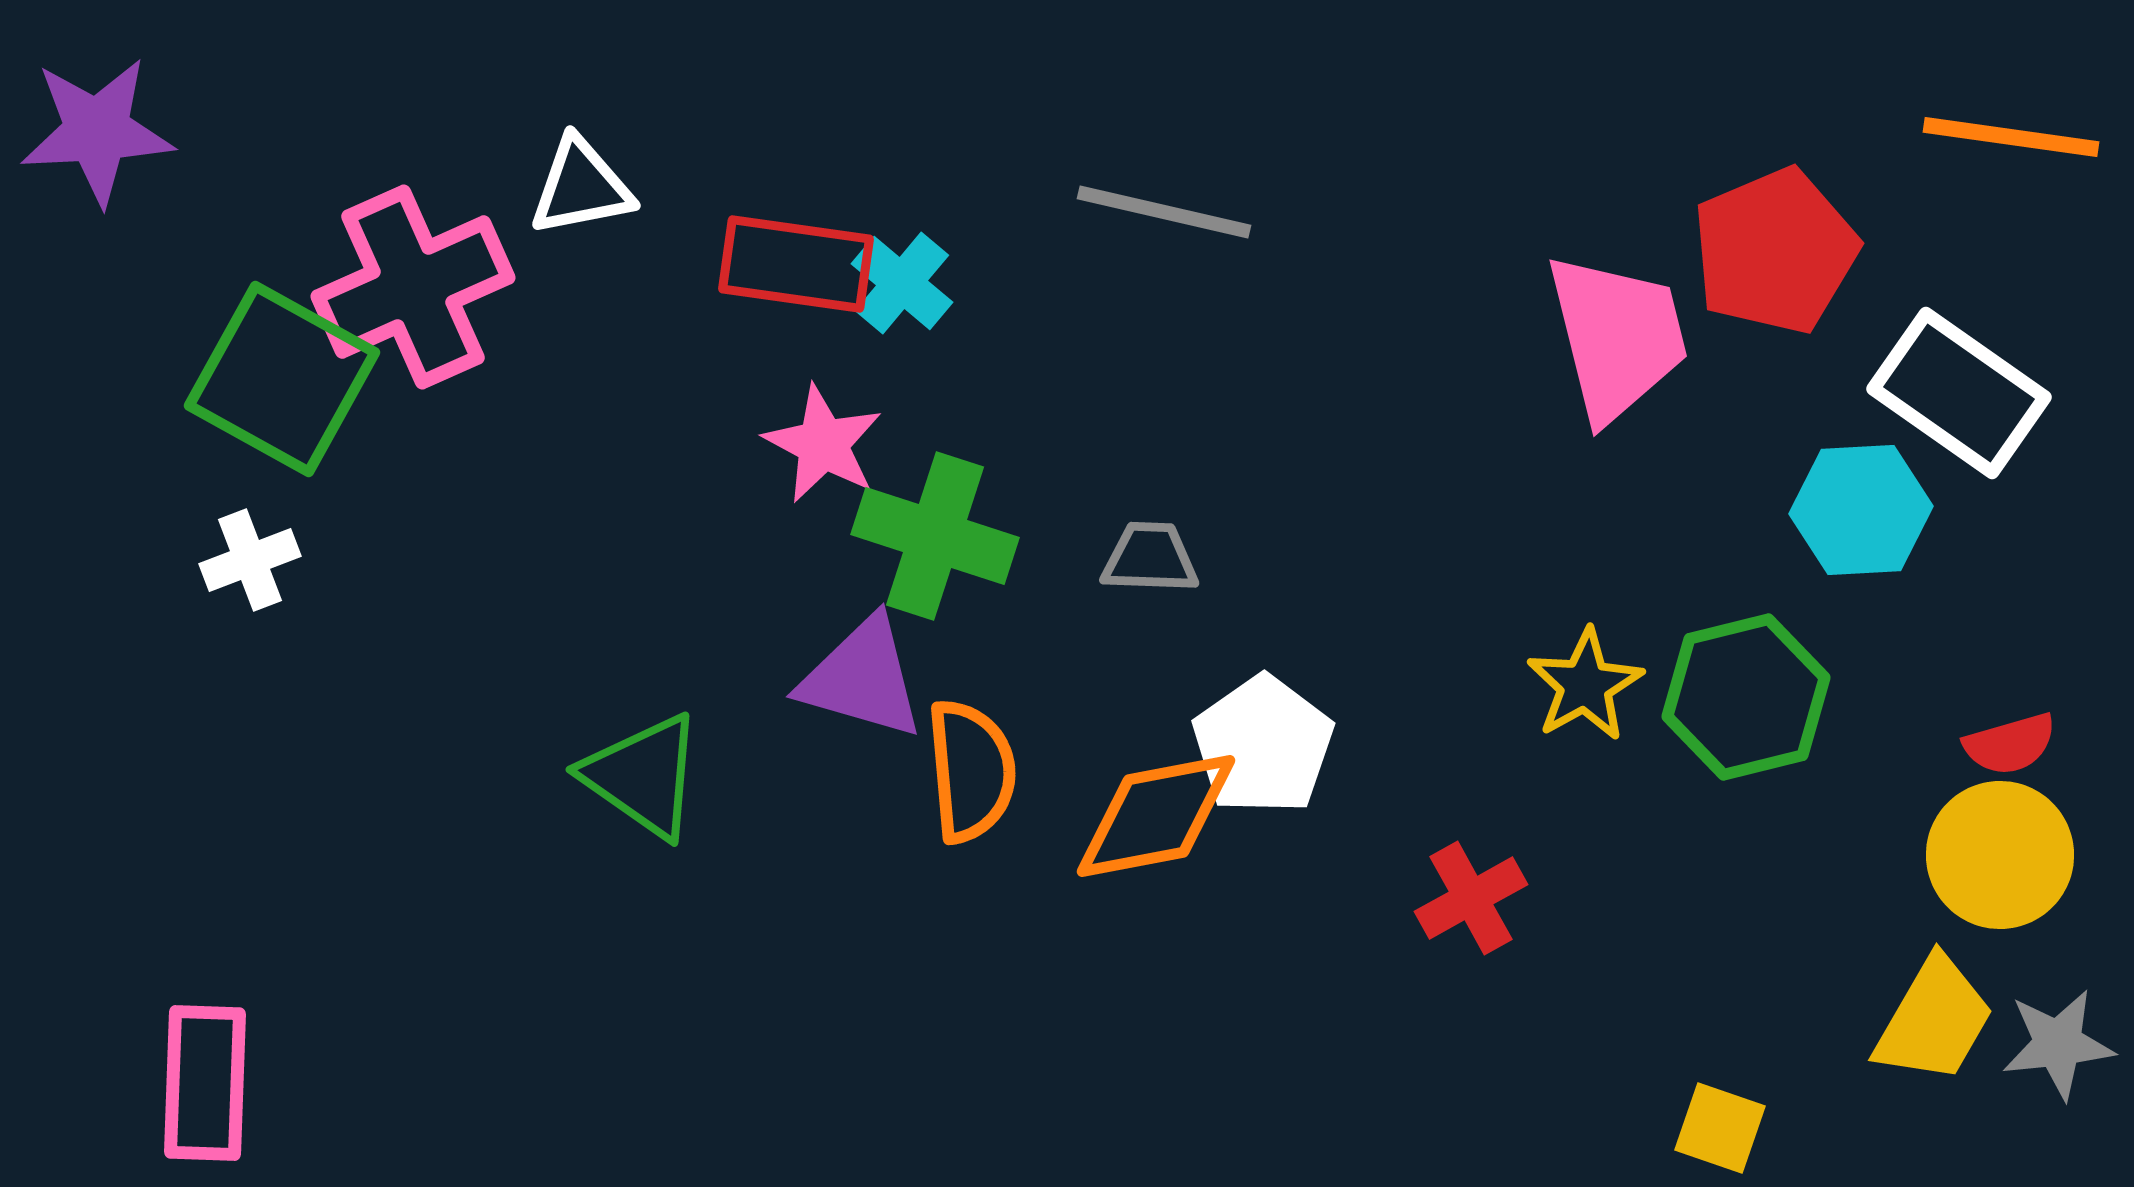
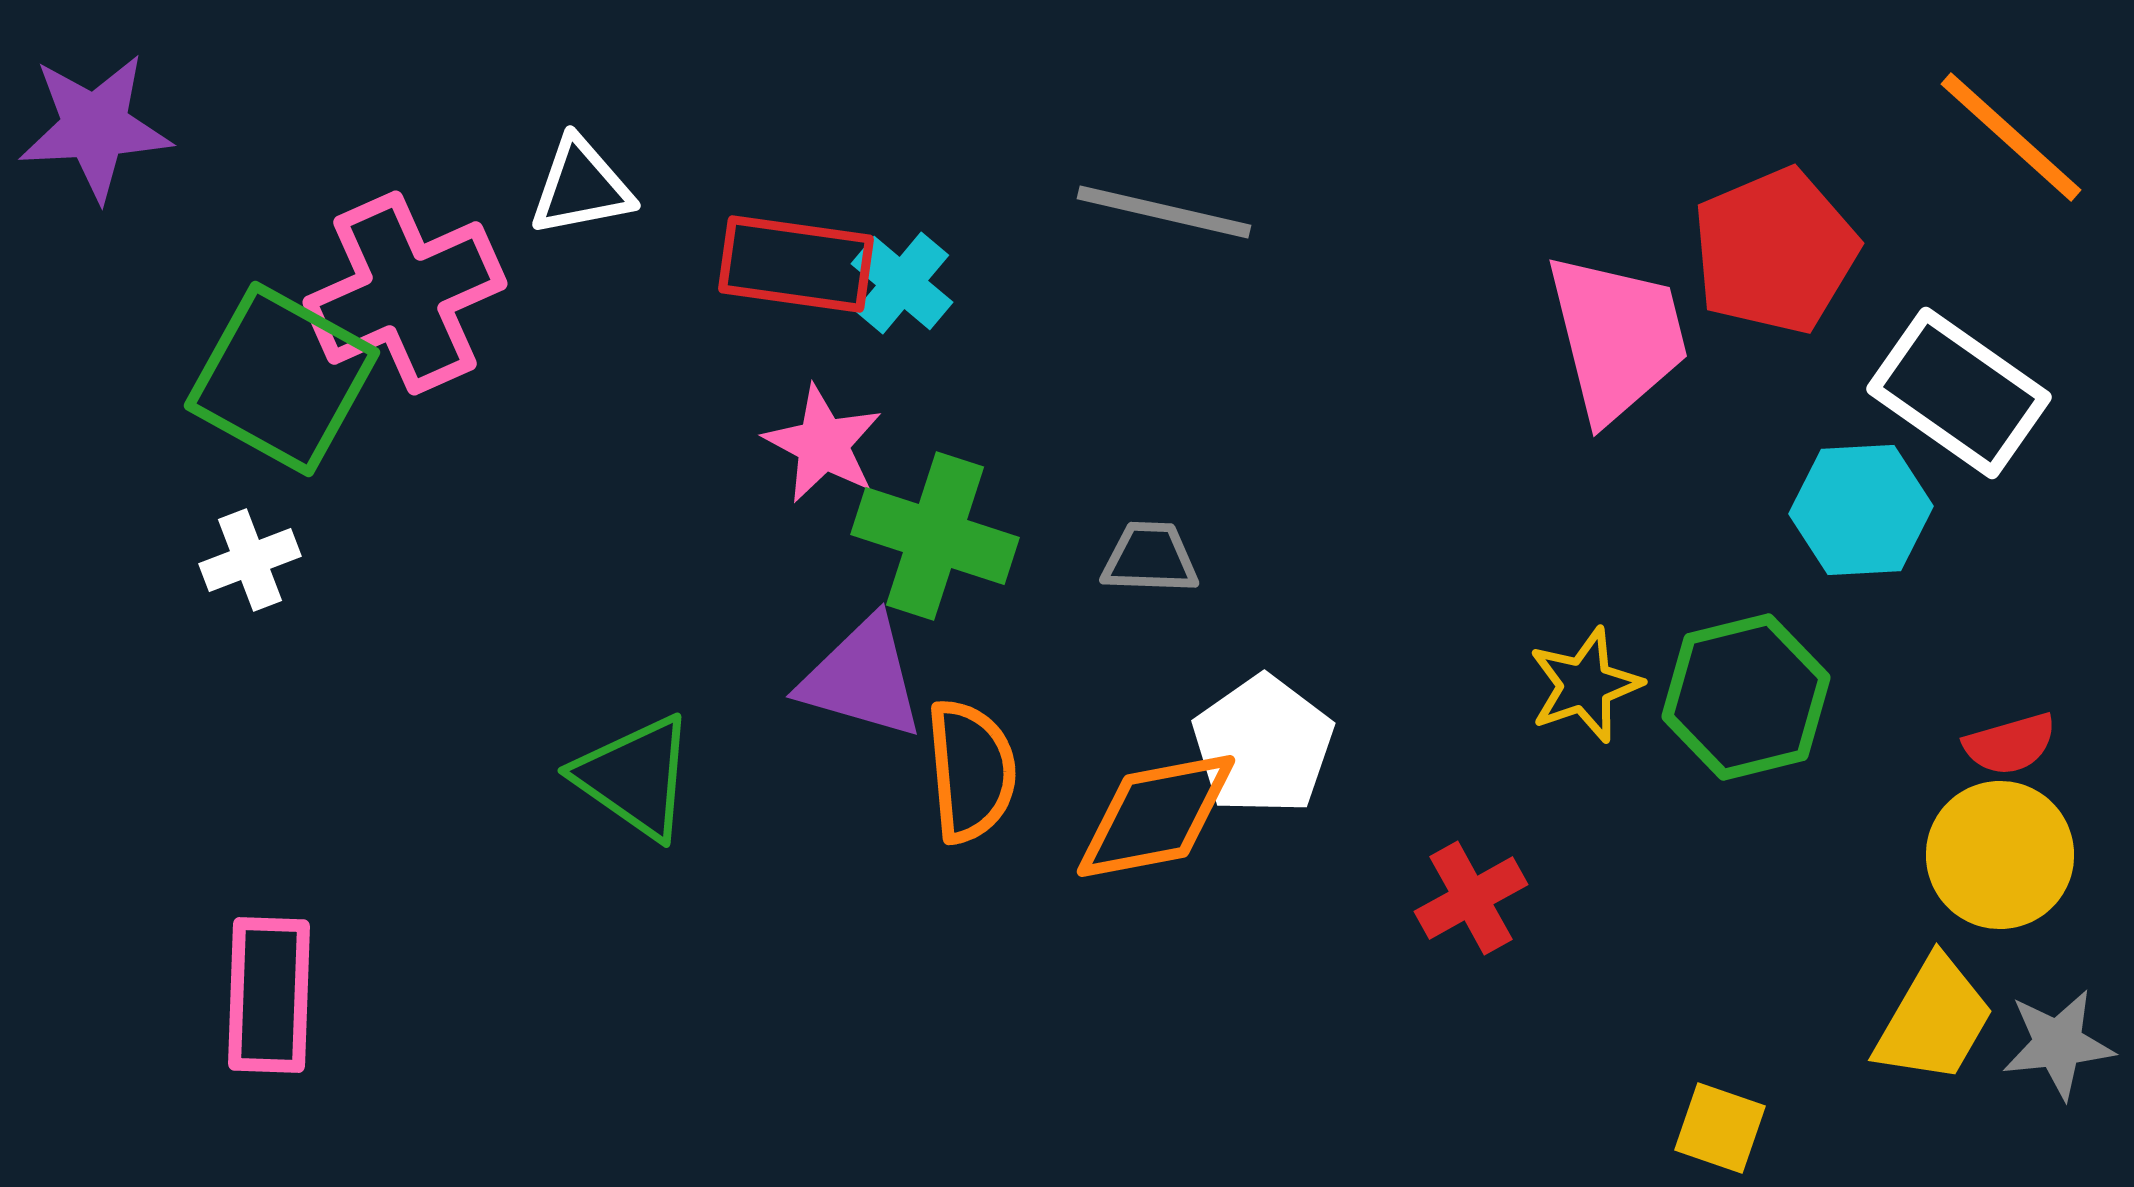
purple star: moved 2 px left, 4 px up
orange line: rotated 34 degrees clockwise
pink cross: moved 8 px left, 6 px down
yellow star: rotated 10 degrees clockwise
green triangle: moved 8 px left, 1 px down
pink rectangle: moved 64 px right, 88 px up
